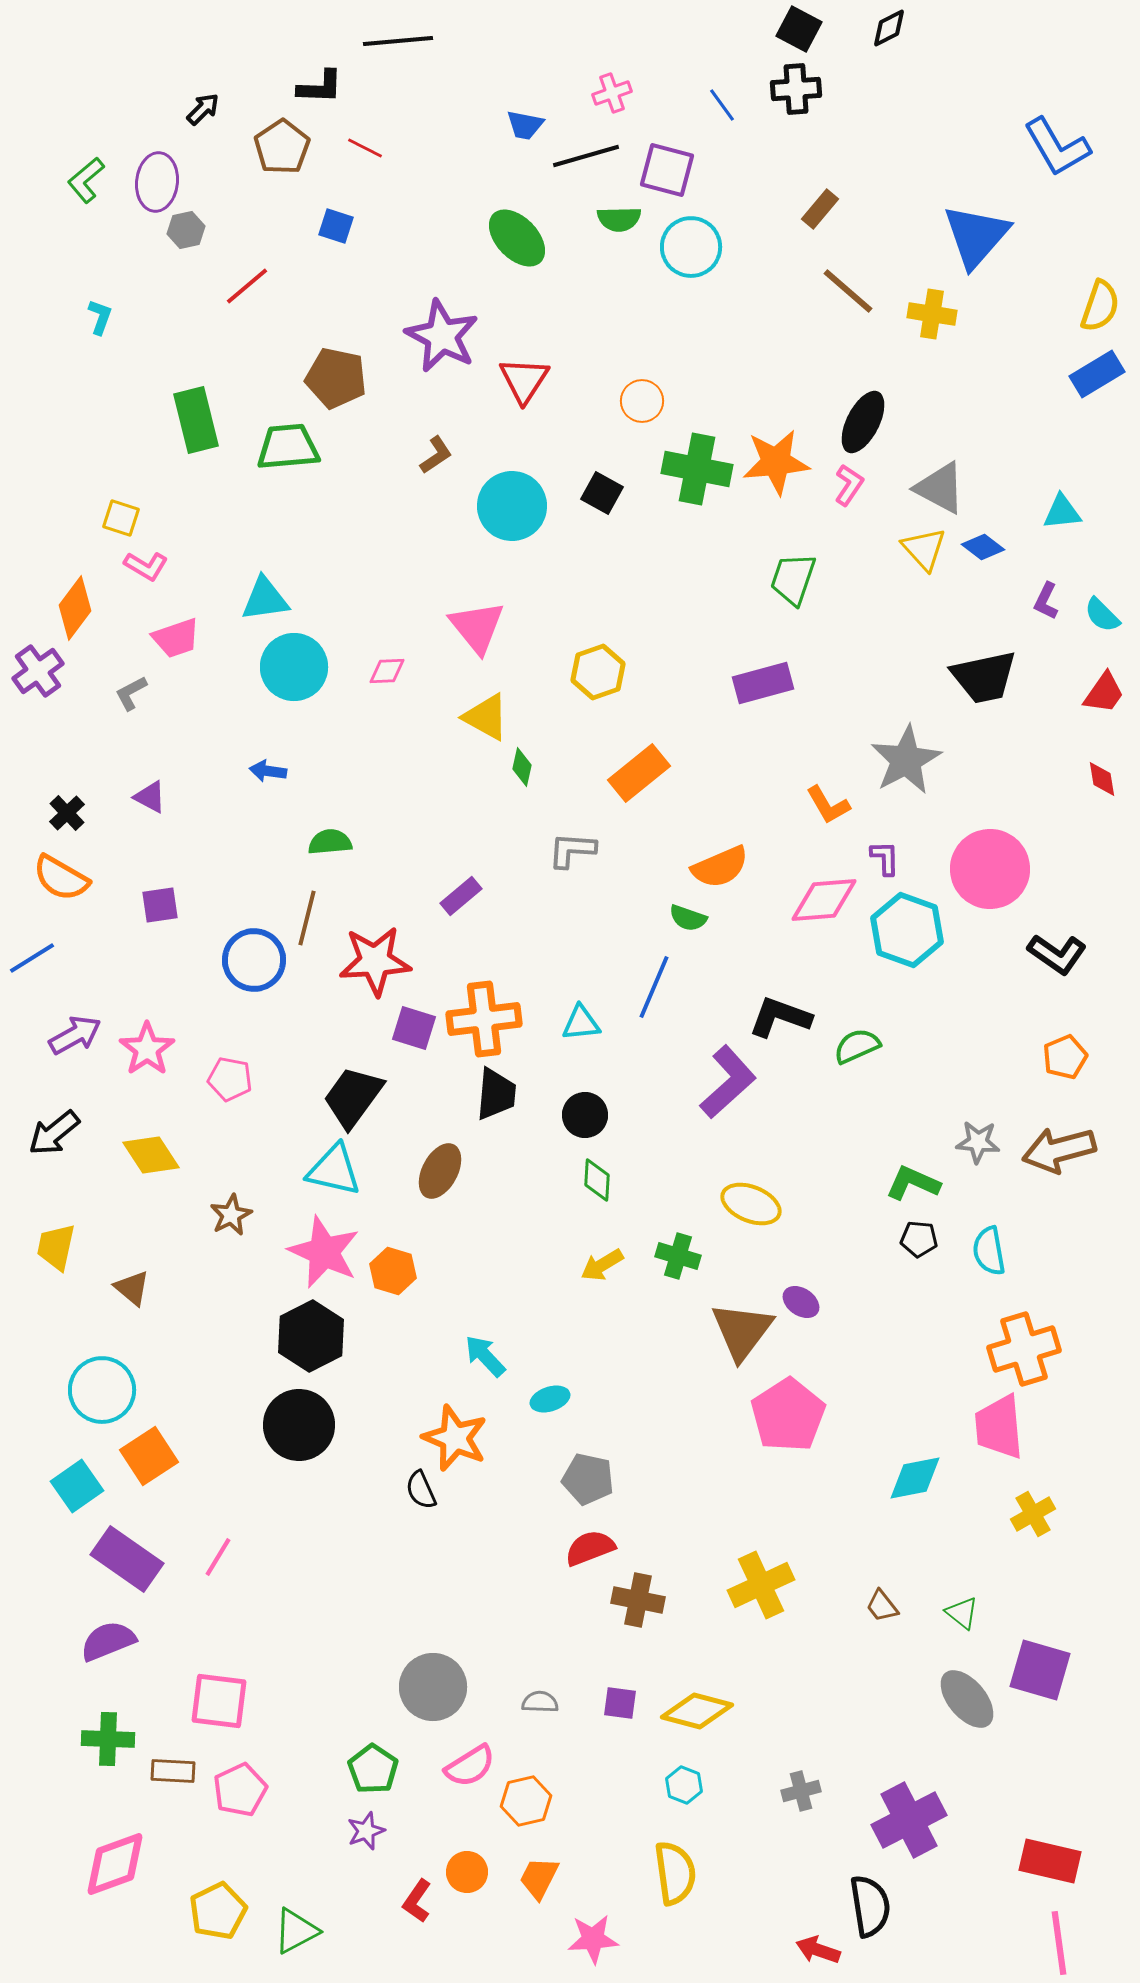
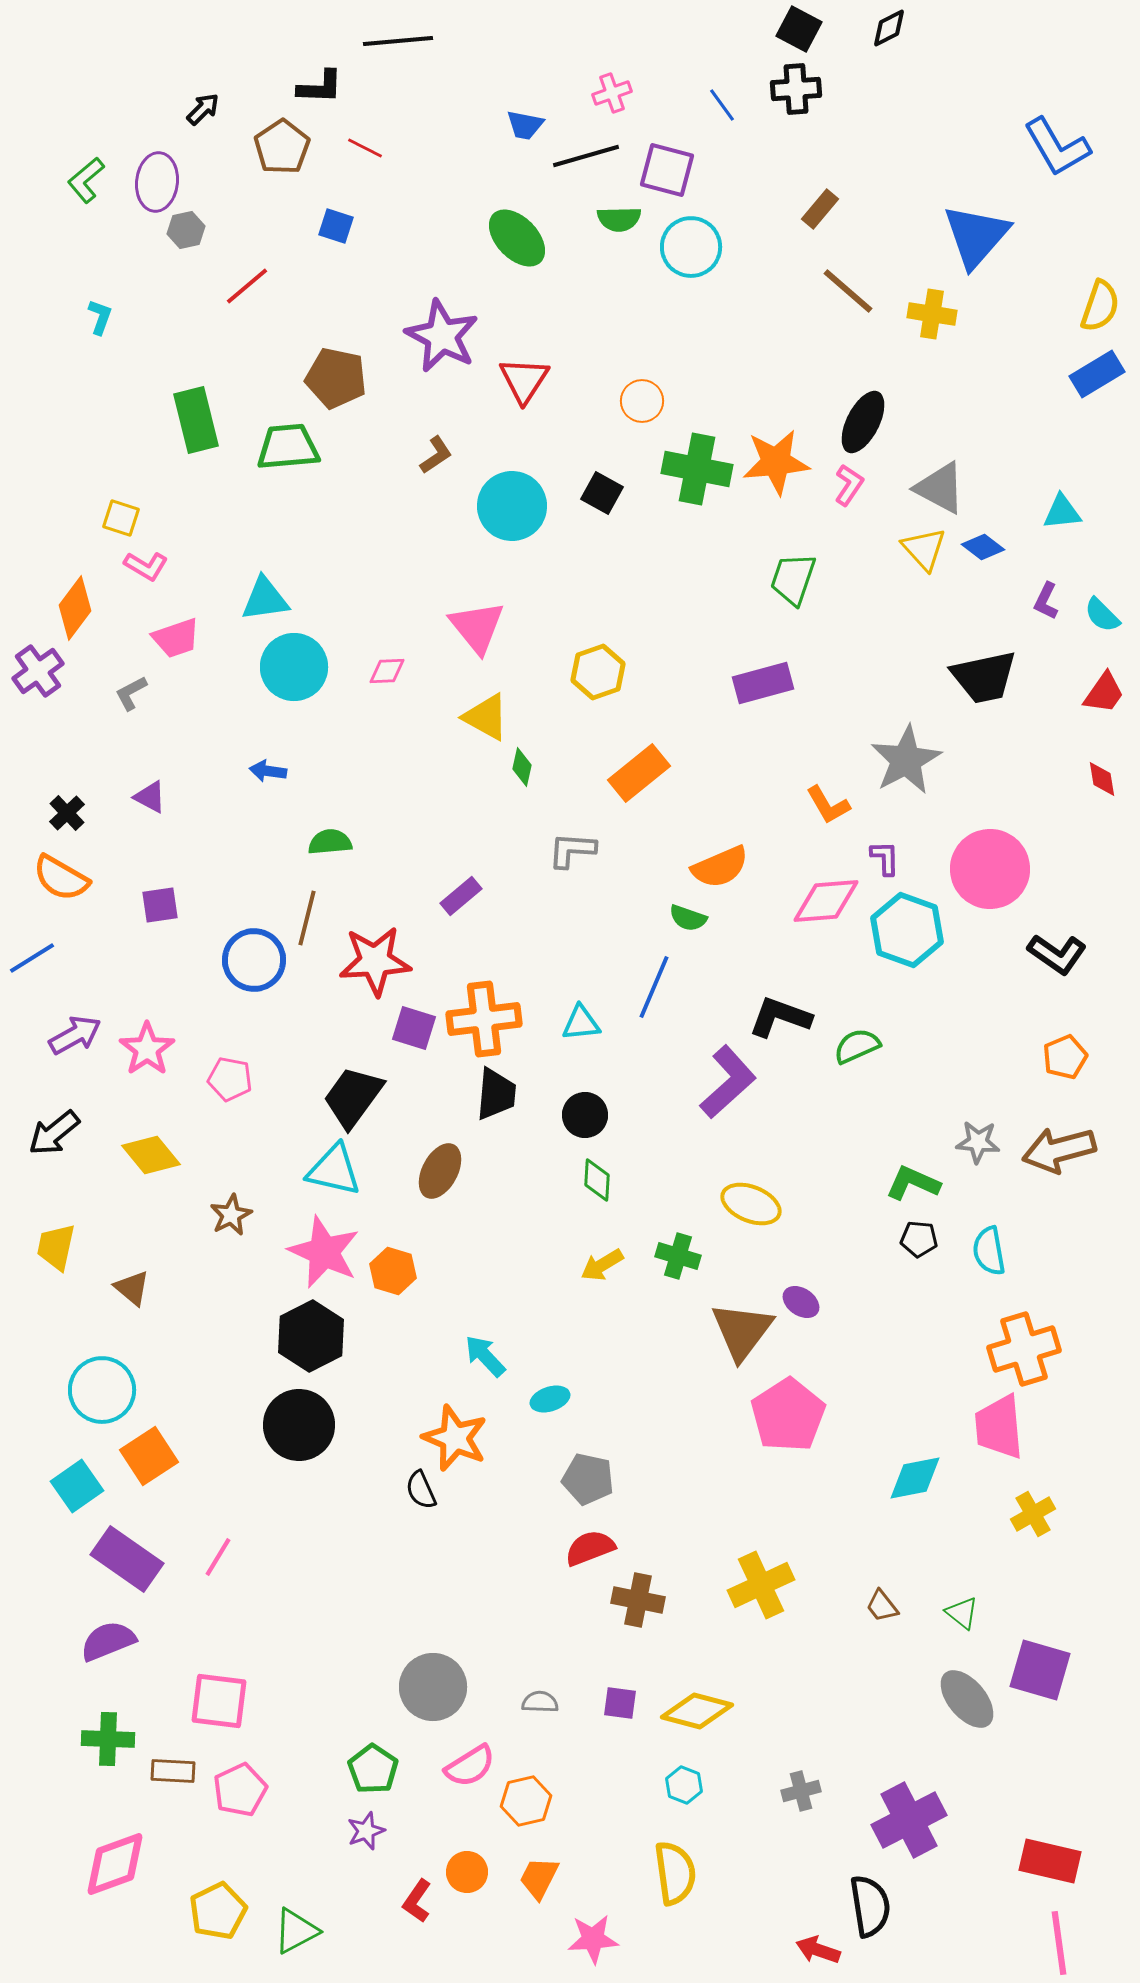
pink diamond at (824, 900): moved 2 px right, 1 px down
yellow diamond at (151, 1155): rotated 6 degrees counterclockwise
